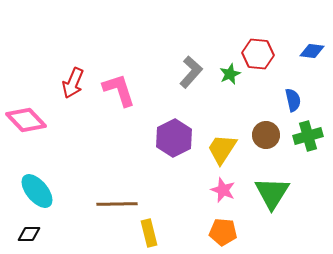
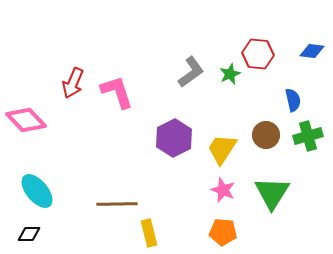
gray L-shape: rotated 12 degrees clockwise
pink L-shape: moved 2 px left, 2 px down
